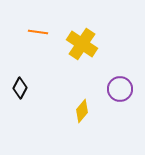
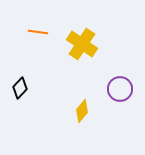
black diamond: rotated 15 degrees clockwise
